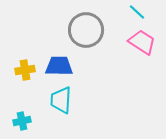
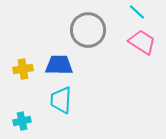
gray circle: moved 2 px right
blue trapezoid: moved 1 px up
yellow cross: moved 2 px left, 1 px up
